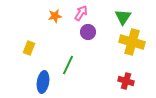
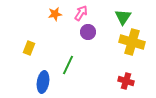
orange star: moved 2 px up
